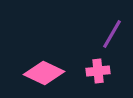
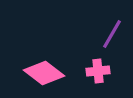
pink diamond: rotated 12 degrees clockwise
